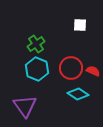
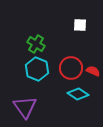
green cross: rotated 24 degrees counterclockwise
purple triangle: moved 1 px down
